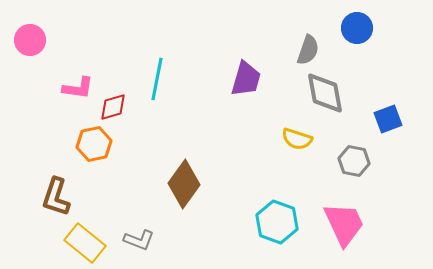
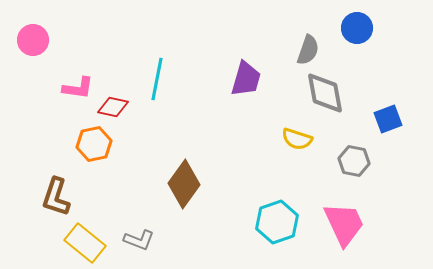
pink circle: moved 3 px right
red diamond: rotated 28 degrees clockwise
cyan hexagon: rotated 21 degrees clockwise
